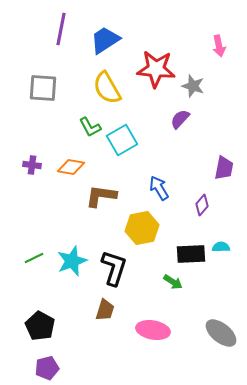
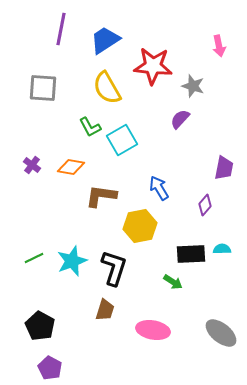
red star: moved 3 px left, 3 px up
purple cross: rotated 30 degrees clockwise
purple diamond: moved 3 px right
yellow hexagon: moved 2 px left, 2 px up
cyan semicircle: moved 1 px right, 2 px down
purple pentagon: moved 3 px right; rotated 30 degrees counterclockwise
